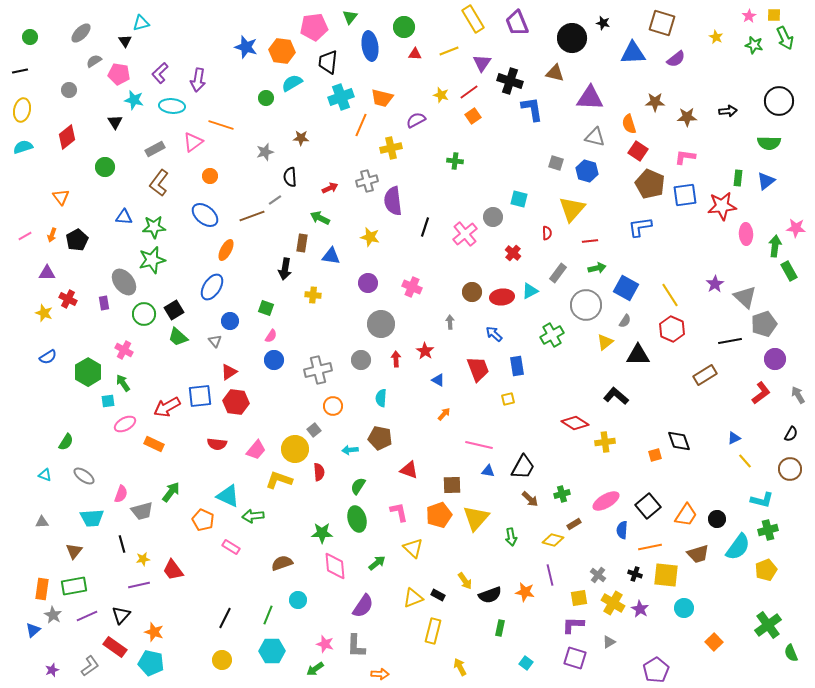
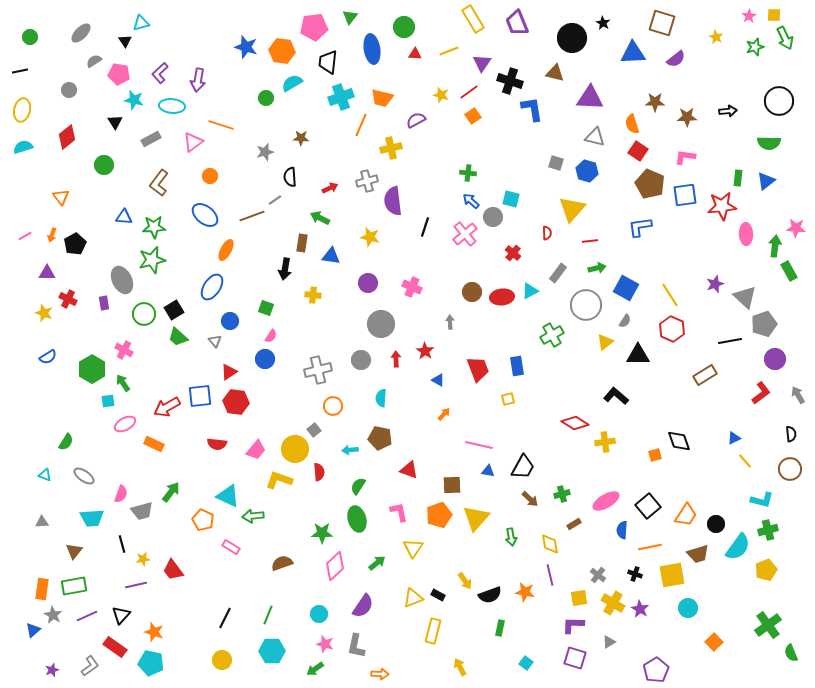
black star at (603, 23): rotated 16 degrees clockwise
green star at (754, 45): moved 1 px right, 2 px down; rotated 30 degrees counterclockwise
blue ellipse at (370, 46): moved 2 px right, 3 px down
orange semicircle at (629, 124): moved 3 px right
gray rectangle at (155, 149): moved 4 px left, 10 px up
green cross at (455, 161): moved 13 px right, 12 px down
green circle at (105, 167): moved 1 px left, 2 px up
cyan square at (519, 199): moved 8 px left
black pentagon at (77, 240): moved 2 px left, 4 px down
gray ellipse at (124, 282): moved 2 px left, 2 px up; rotated 12 degrees clockwise
purple star at (715, 284): rotated 12 degrees clockwise
blue arrow at (494, 334): moved 23 px left, 133 px up
blue circle at (274, 360): moved 9 px left, 1 px up
green hexagon at (88, 372): moved 4 px right, 3 px up
black semicircle at (791, 434): rotated 35 degrees counterclockwise
black circle at (717, 519): moved 1 px left, 5 px down
yellow diamond at (553, 540): moved 3 px left, 4 px down; rotated 65 degrees clockwise
yellow triangle at (413, 548): rotated 20 degrees clockwise
pink diamond at (335, 566): rotated 52 degrees clockwise
yellow square at (666, 575): moved 6 px right; rotated 16 degrees counterclockwise
purple line at (139, 585): moved 3 px left
cyan circle at (298, 600): moved 21 px right, 14 px down
cyan circle at (684, 608): moved 4 px right
gray L-shape at (356, 646): rotated 10 degrees clockwise
